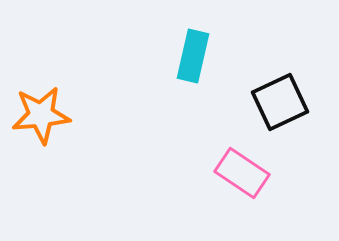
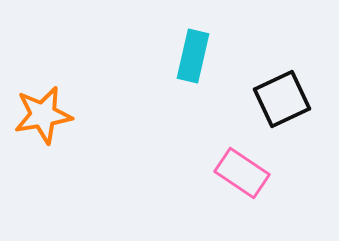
black square: moved 2 px right, 3 px up
orange star: moved 2 px right; rotated 4 degrees counterclockwise
